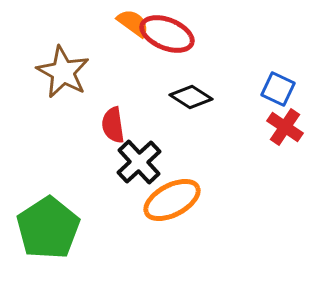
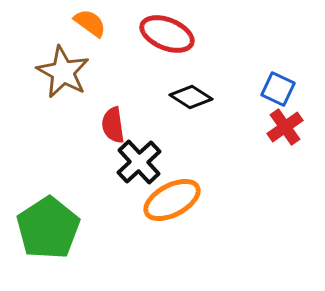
orange semicircle: moved 43 px left
red cross: rotated 21 degrees clockwise
